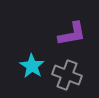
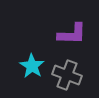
purple L-shape: rotated 12 degrees clockwise
